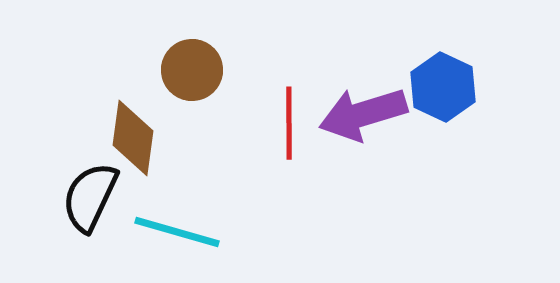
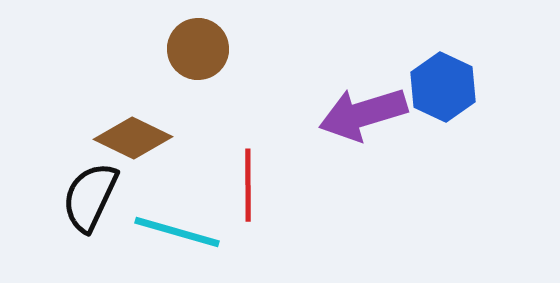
brown circle: moved 6 px right, 21 px up
red line: moved 41 px left, 62 px down
brown diamond: rotated 72 degrees counterclockwise
